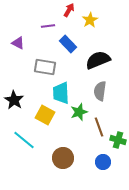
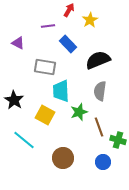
cyan trapezoid: moved 2 px up
